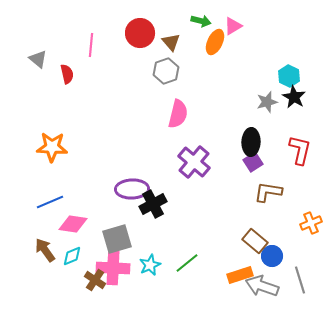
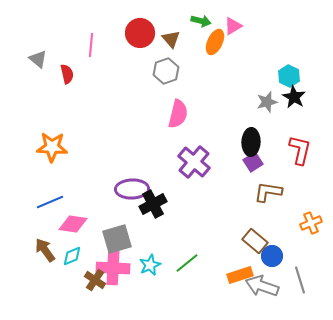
brown triangle: moved 3 px up
